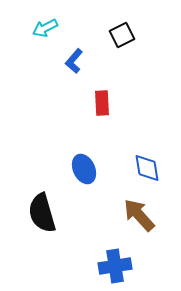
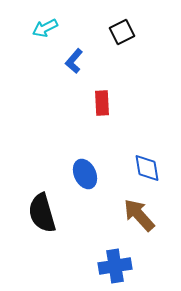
black square: moved 3 px up
blue ellipse: moved 1 px right, 5 px down
